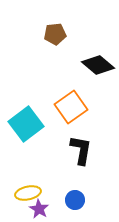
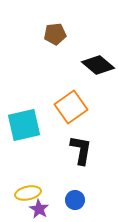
cyan square: moved 2 px left, 1 px down; rotated 24 degrees clockwise
